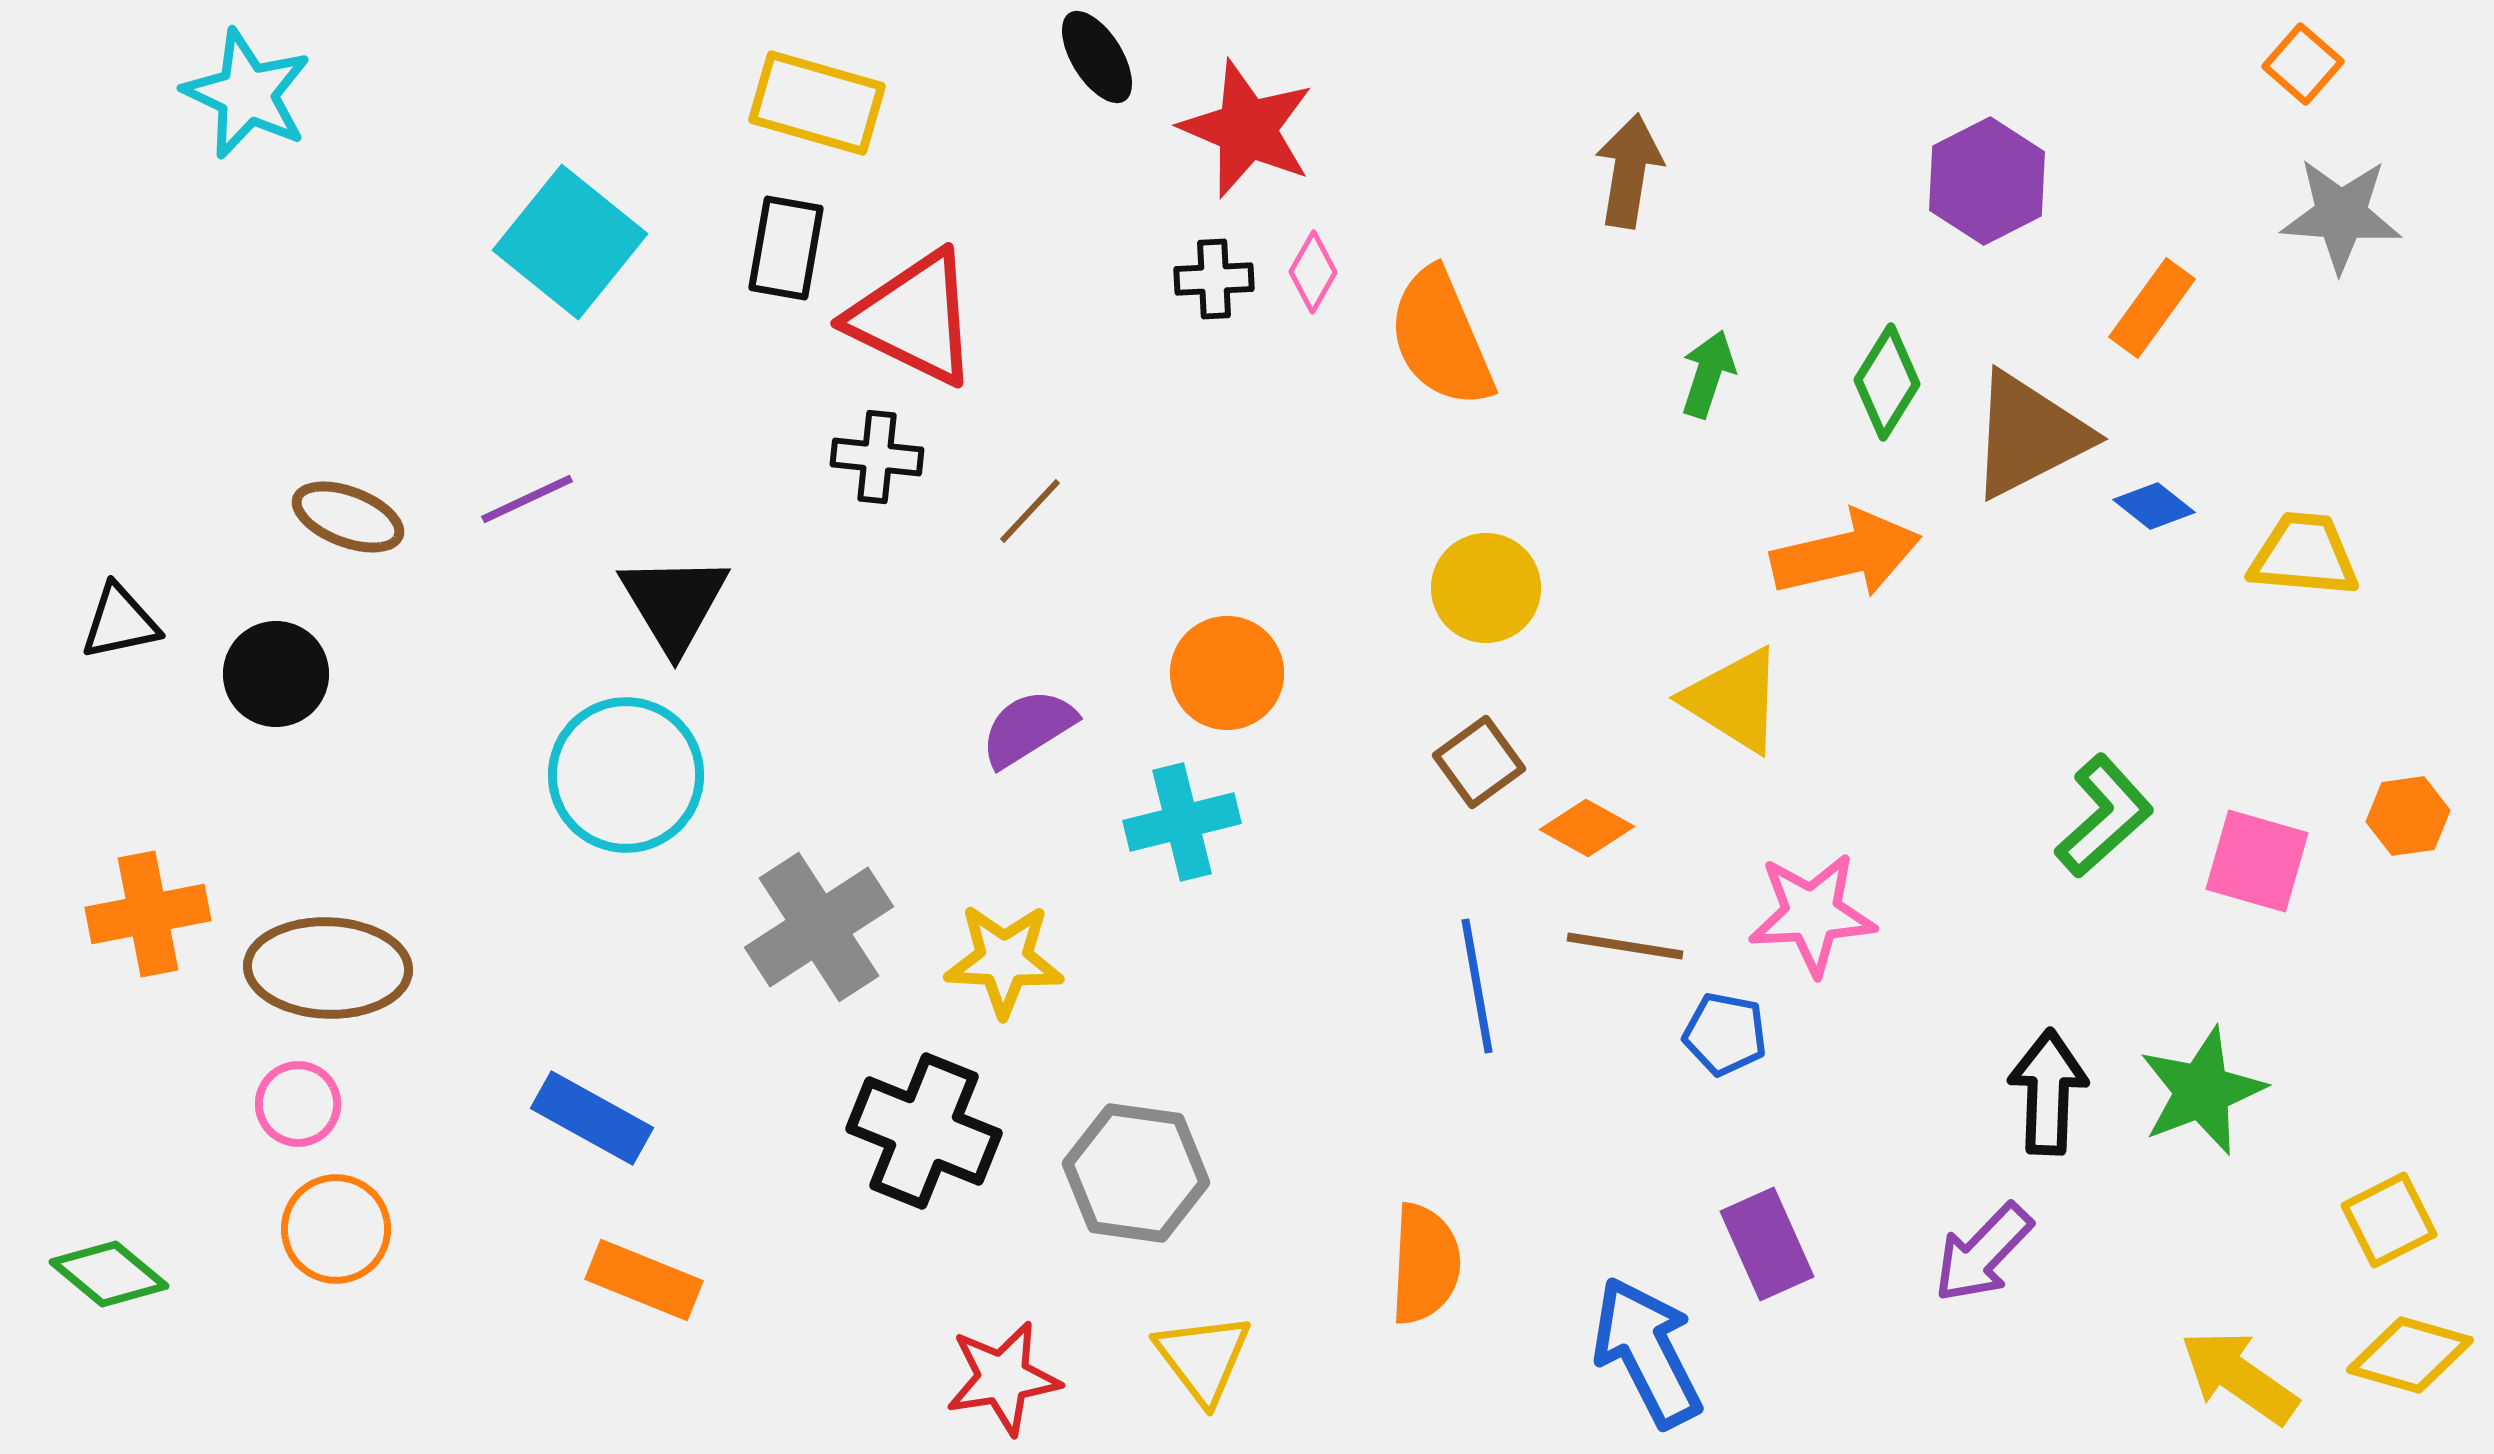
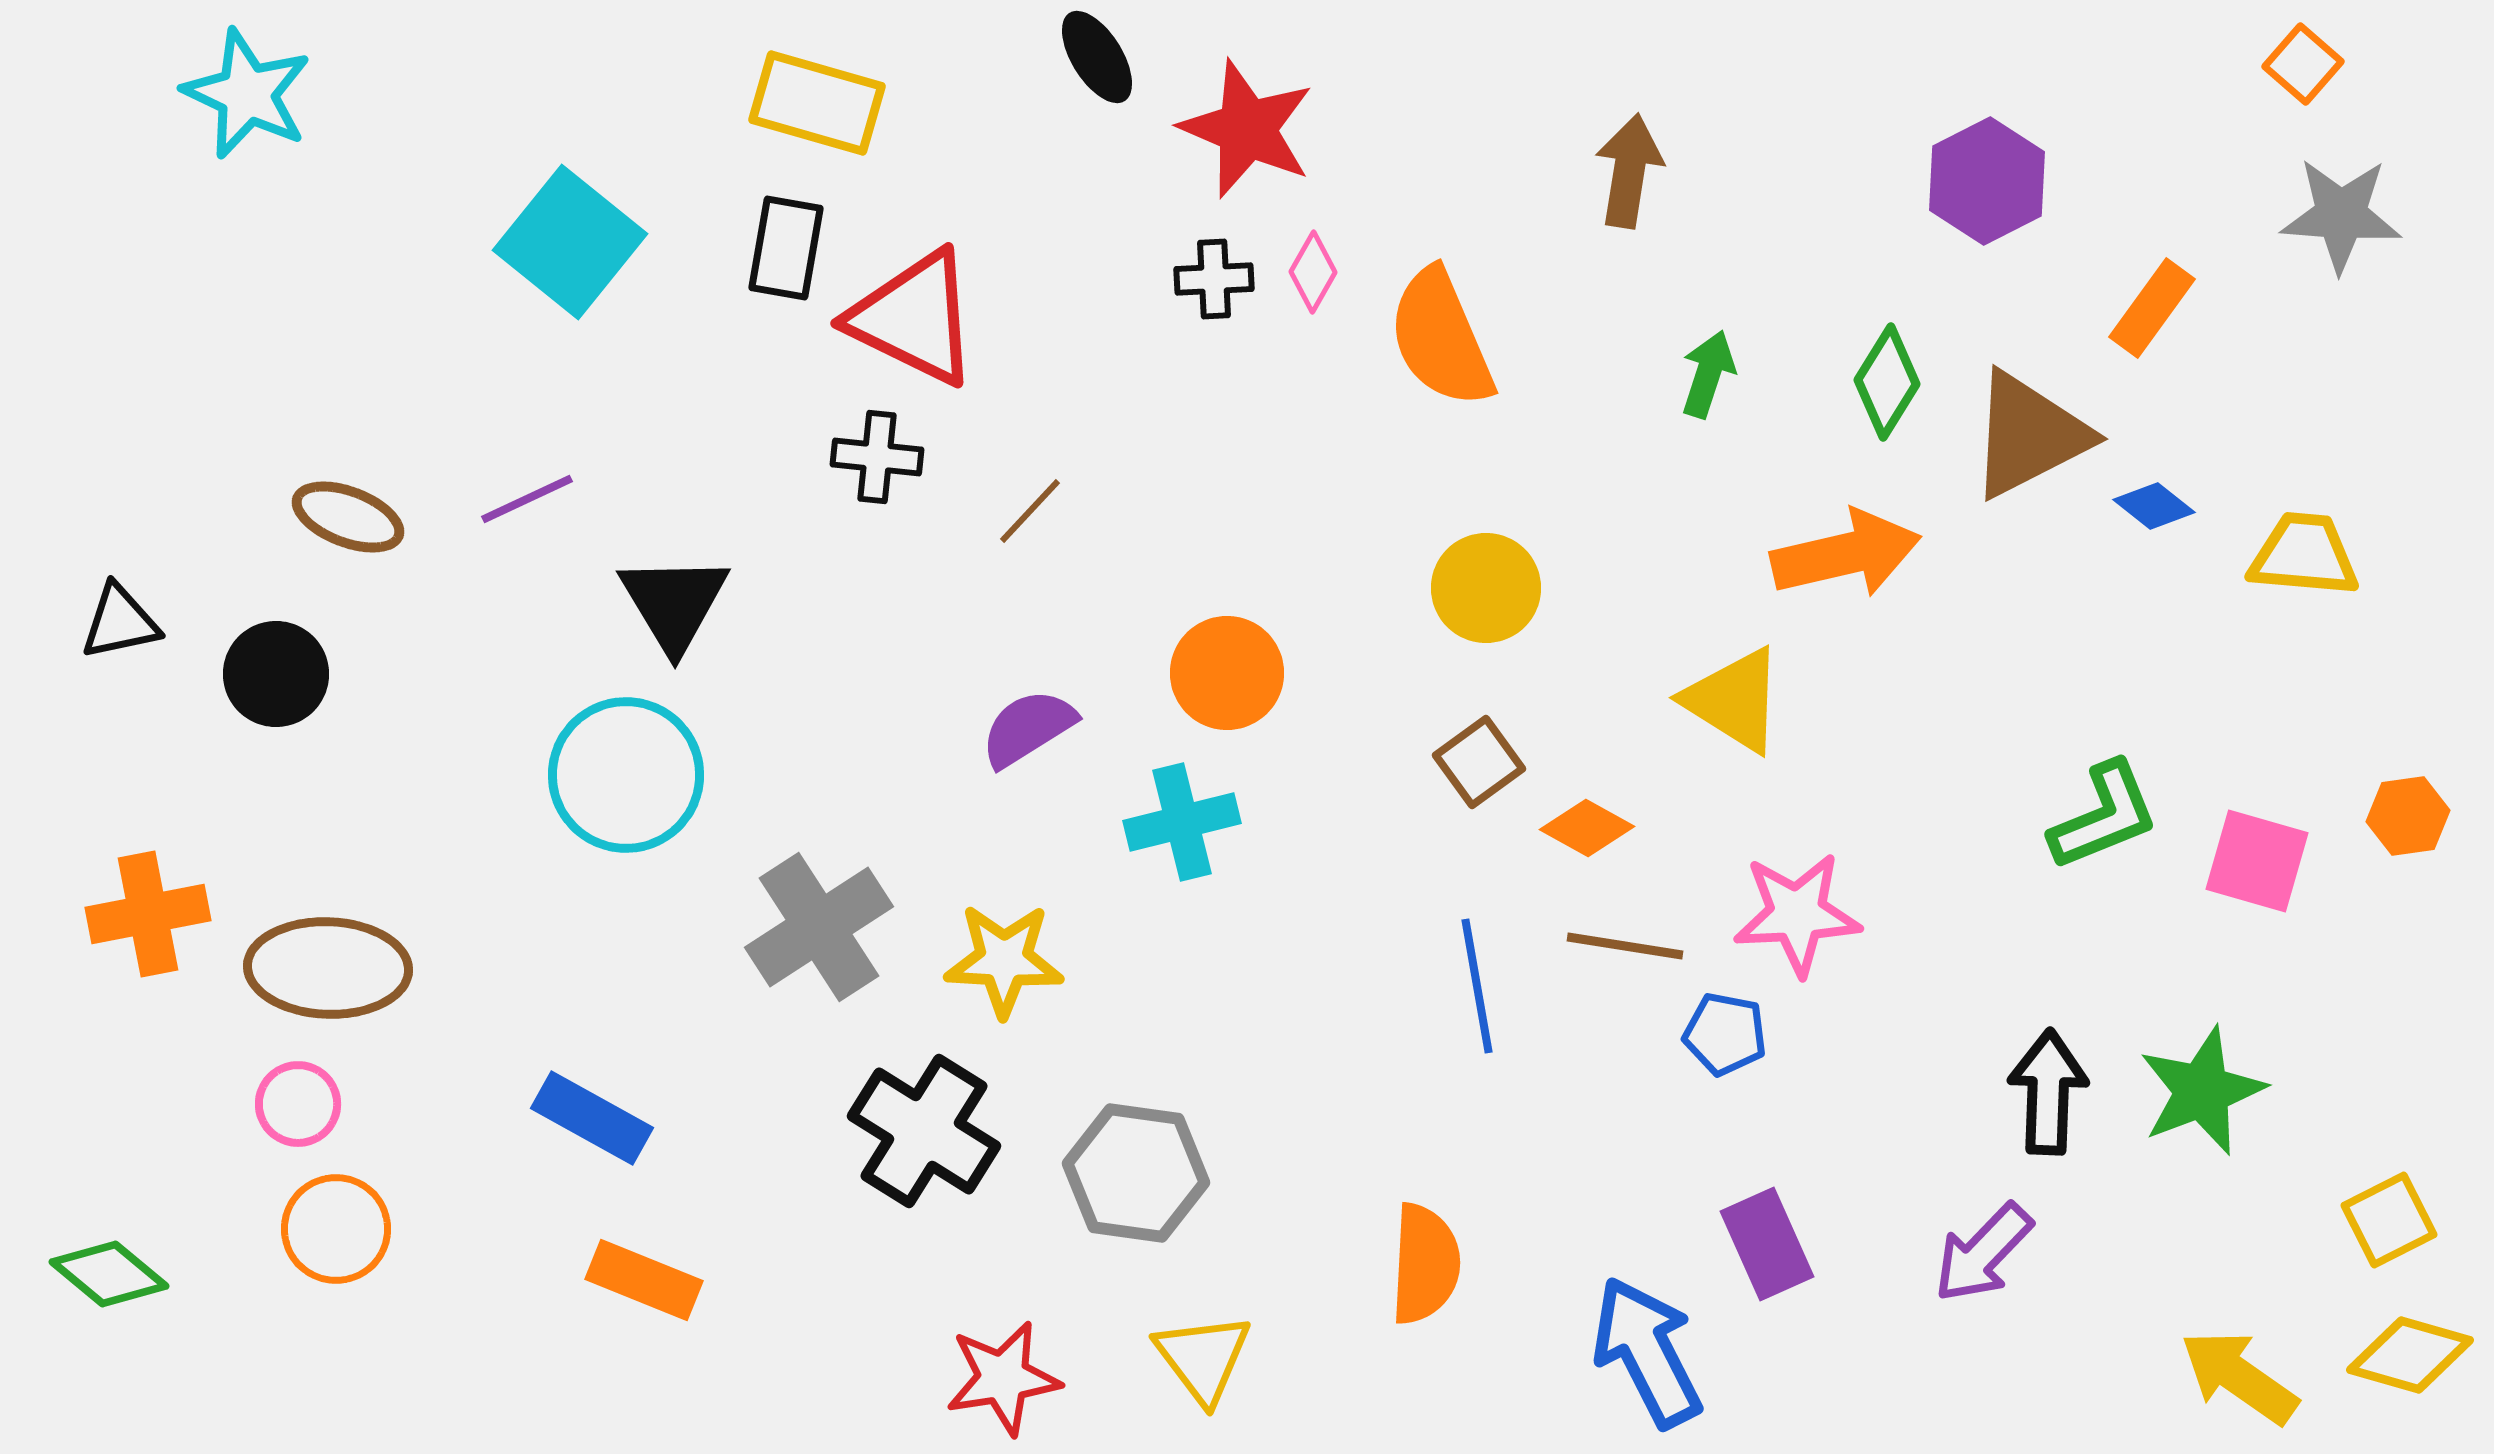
green L-shape at (2104, 816): rotated 20 degrees clockwise
pink star at (1812, 914): moved 15 px left
black cross at (924, 1131): rotated 10 degrees clockwise
